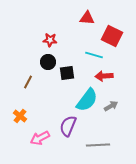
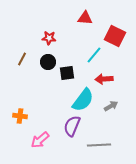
red triangle: moved 2 px left
red square: moved 3 px right
red star: moved 1 px left, 2 px up
cyan line: rotated 66 degrees counterclockwise
red arrow: moved 3 px down
brown line: moved 6 px left, 23 px up
cyan semicircle: moved 4 px left
orange cross: rotated 32 degrees counterclockwise
purple semicircle: moved 4 px right
pink arrow: moved 2 px down; rotated 12 degrees counterclockwise
gray line: moved 1 px right
